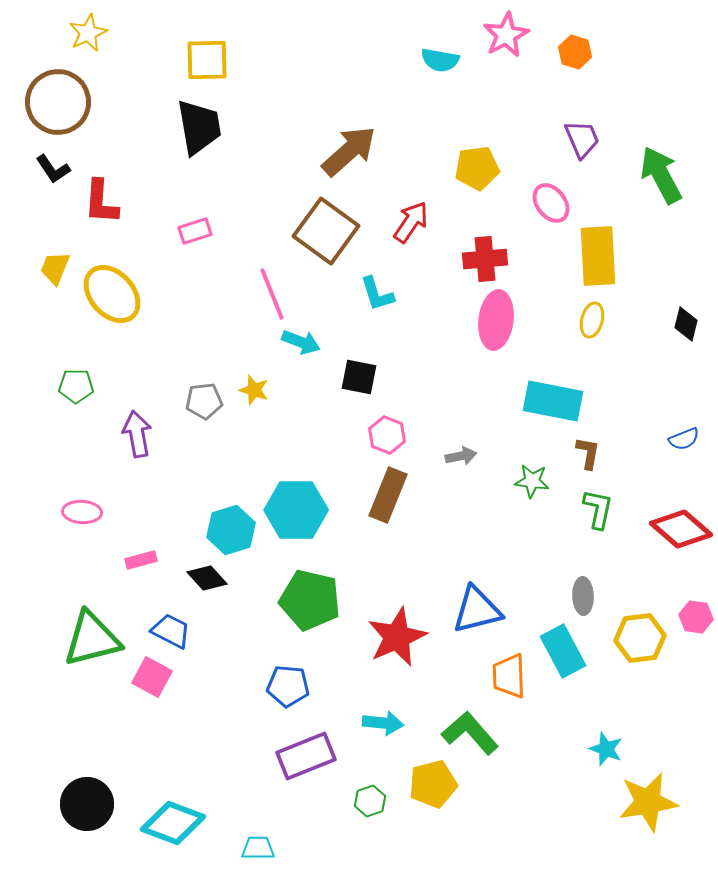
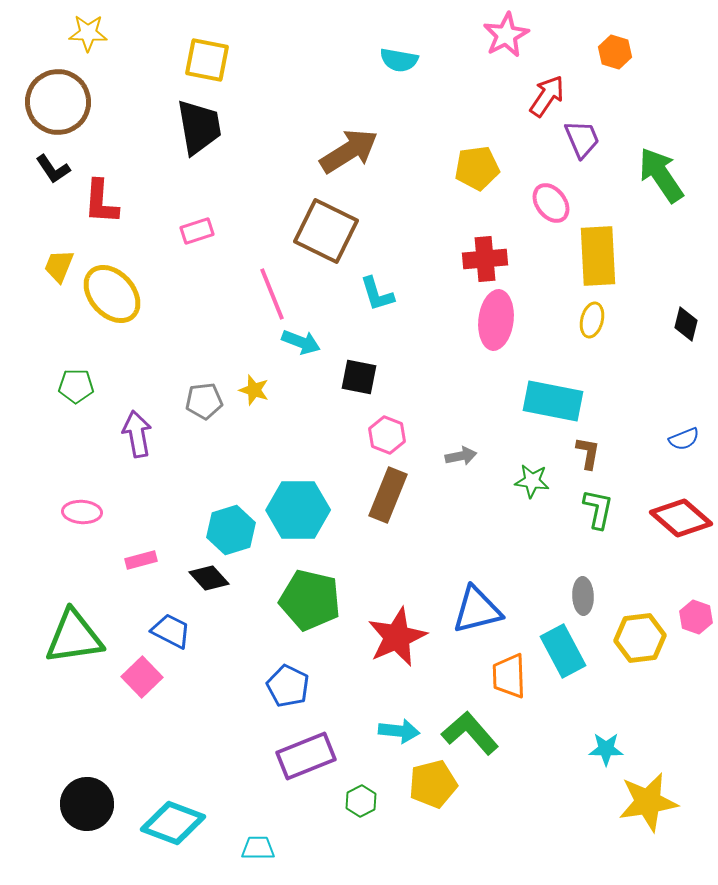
yellow star at (88, 33): rotated 27 degrees clockwise
orange hexagon at (575, 52): moved 40 px right
yellow square at (207, 60): rotated 12 degrees clockwise
cyan semicircle at (440, 60): moved 41 px left
brown arrow at (349, 151): rotated 10 degrees clockwise
green arrow at (661, 175): rotated 6 degrees counterclockwise
red arrow at (411, 222): moved 136 px right, 126 px up
pink rectangle at (195, 231): moved 2 px right
brown square at (326, 231): rotated 10 degrees counterclockwise
yellow trapezoid at (55, 268): moved 4 px right, 2 px up
cyan hexagon at (296, 510): moved 2 px right
red diamond at (681, 529): moved 11 px up
black diamond at (207, 578): moved 2 px right
pink hexagon at (696, 617): rotated 12 degrees clockwise
green triangle at (92, 639): moved 18 px left, 2 px up; rotated 6 degrees clockwise
pink square at (152, 677): moved 10 px left; rotated 18 degrees clockwise
blue pentagon at (288, 686): rotated 21 degrees clockwise
cyan arrow at (383, 723): moved 16 px right, 8 px down
cyan star at (606, 749): rotated 20 degrees counterclockwise
green hexagon at (370, 801): moved 9 px left; rotated 8 degrees counterclockwise
